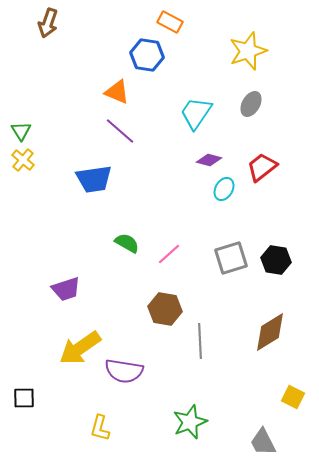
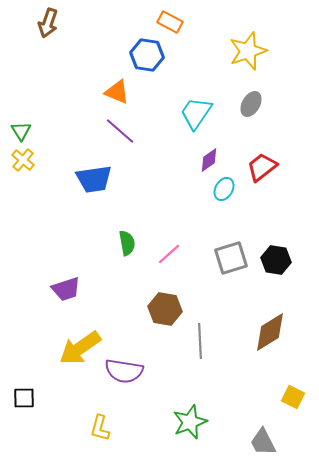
purple diamond: rotated 50 degrees counterclockwise
green semicircle: rotated 50 degrees clockwise
